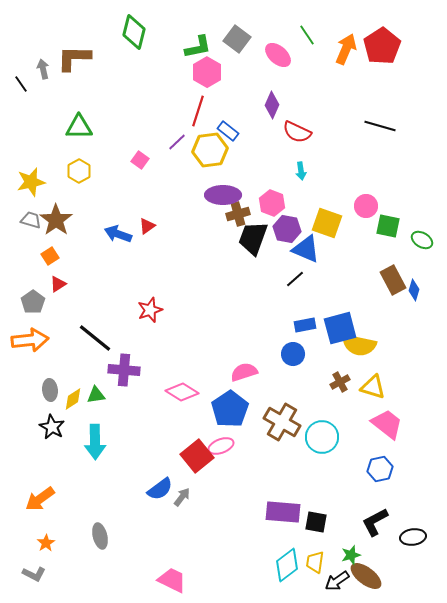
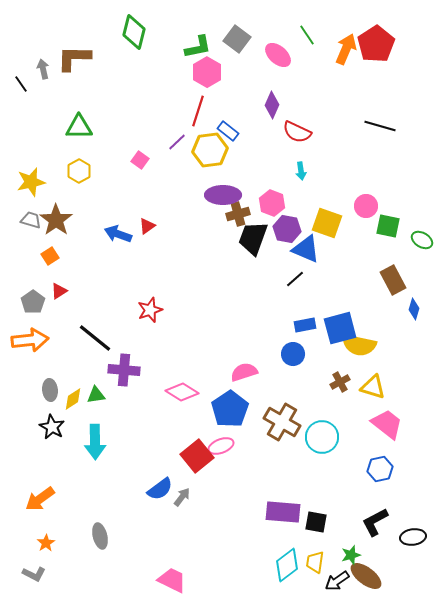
red pentagon at (382, 46): moved 6 px left, 2 px up
red triangle at (58, 284): moved 1 px right, 7 px down
blue diamond at (414, 290): moved 19 px down
